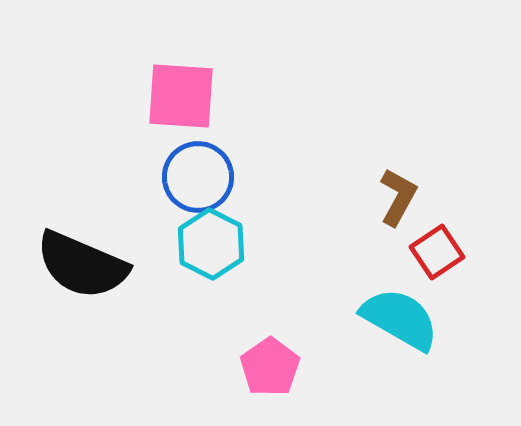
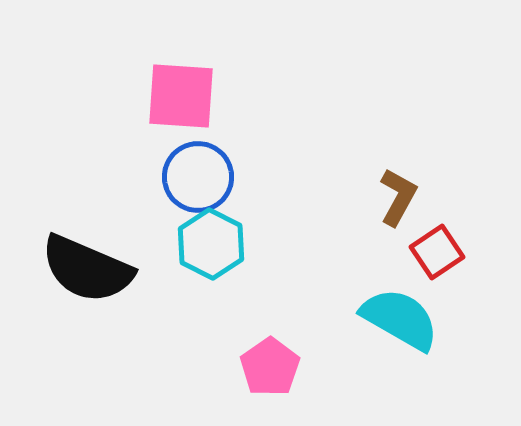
black semicircle: moved 5 px right, 4 px down
